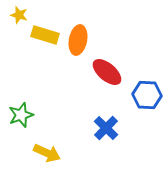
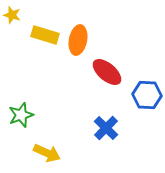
yellow star: moved 7 px left
